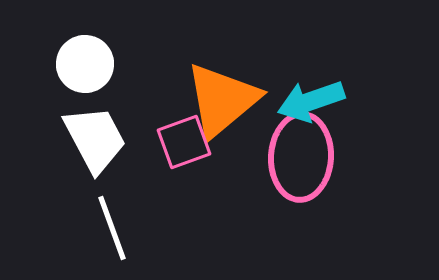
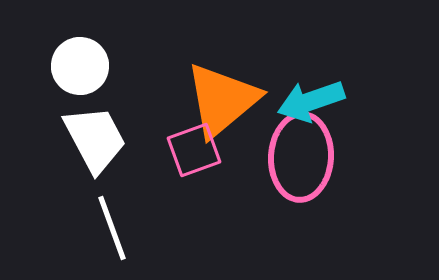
white circle: moved 5 px left, 2 px down
pink square: moved 10 px right, 8 px down
